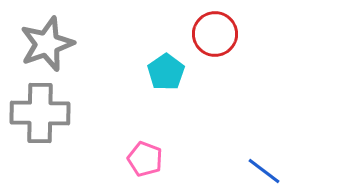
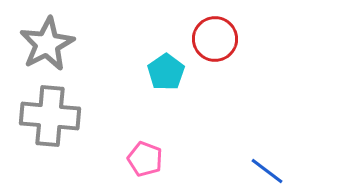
red circle: moved 5 px down
gray star: rotated 8 degrees counterclockwise
gray cross: moved 10 px right, 3 px down; rotated 4 degrees clockwise
blue line: moved 3 px right
